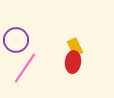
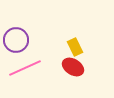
red ellipse: moved 5 px down; rotated 65 degrees counterclockwise
pink line: rotated 32 degrees clockwise
